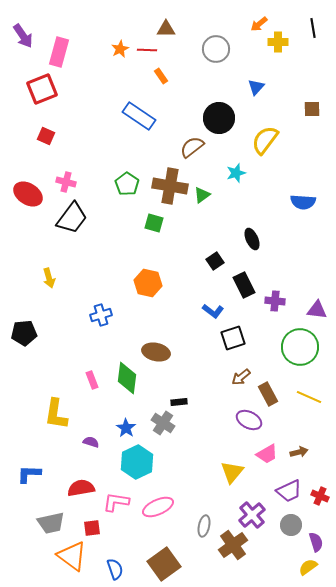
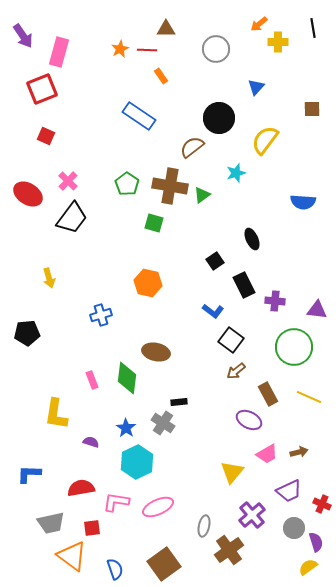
pink cross at (66, 182): moved 2 px right, 1 px up; rotated 30 degrees clockwise
black pentagon at (24, 333): moved 3 px right
black square at (233, 338): moved 2 px left, 2 px down; rotated 35 degrees counterclockwise
green circle at (300, 347): moved 6 px left
brown arrow at (241, 377): moved 5 px left, 6 px up
red cross at (320, 496): moved 2 px right, 8 px down
gray circle at (291, 525): moved 3 px right, 3 px down
brown cross at (233, 545): moved 4 px left, 5 px down
